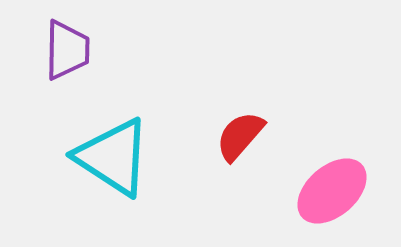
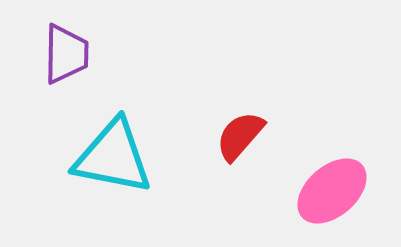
purple trapezoid: moved 1 px left, 4 px down
cyan triangle: rotated 22 degrees counterclockwise
